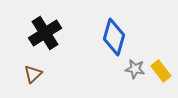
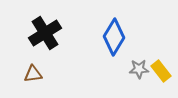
blue diamond: rotated 15 degrees clockwise
gray star: moved 4 px right; rotated 12 degrees counterclockwise
brown triangle: rotated 36 degrees clockwise
